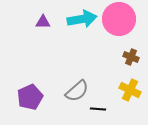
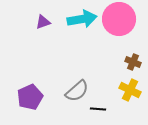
purple triangle: rotated 21 degrees counterclockwise
brown cross: moved 2 px right, 5 px down
